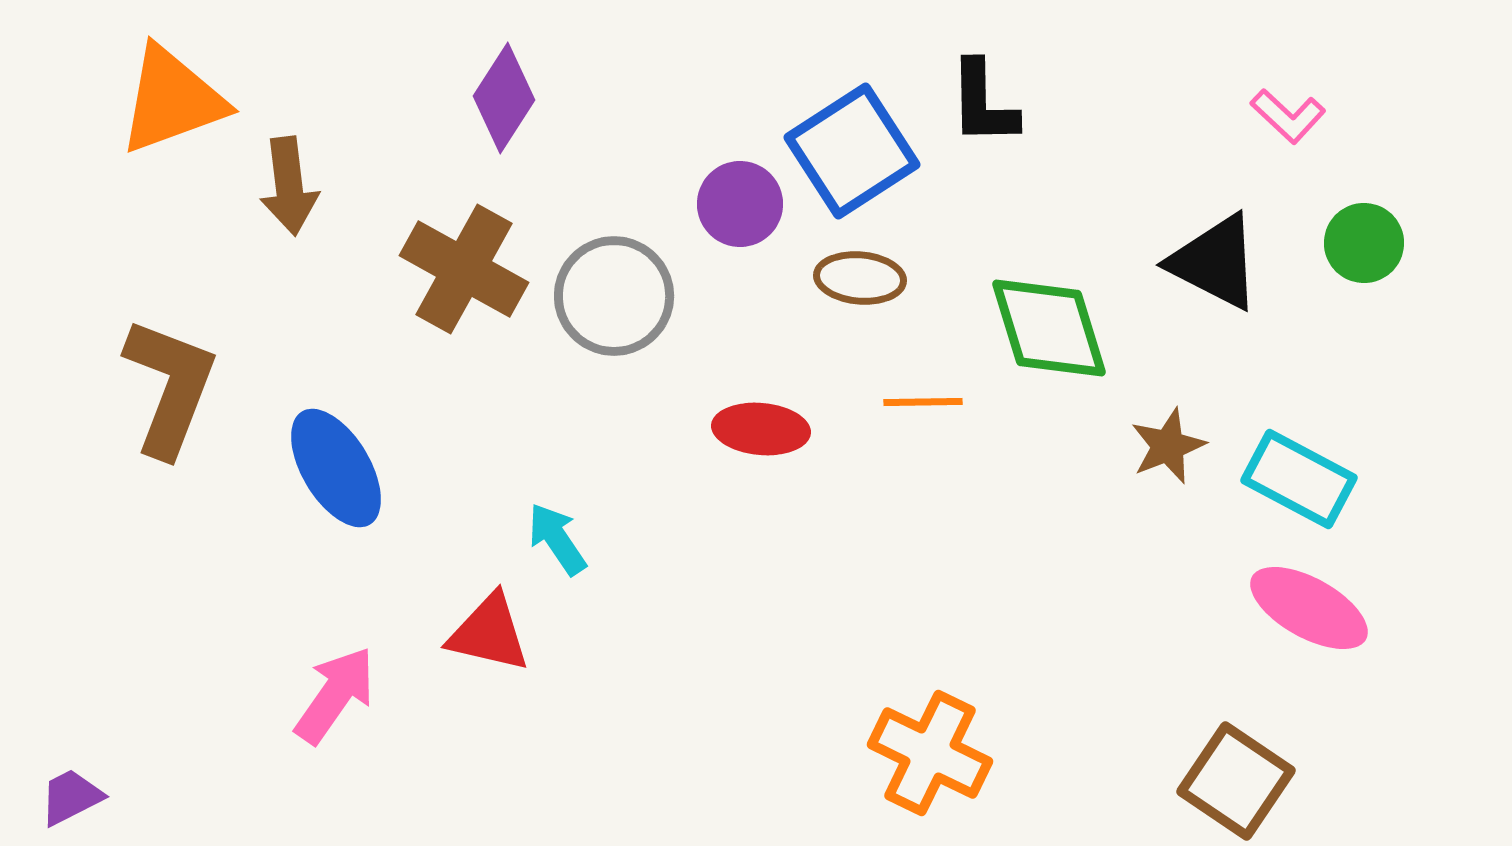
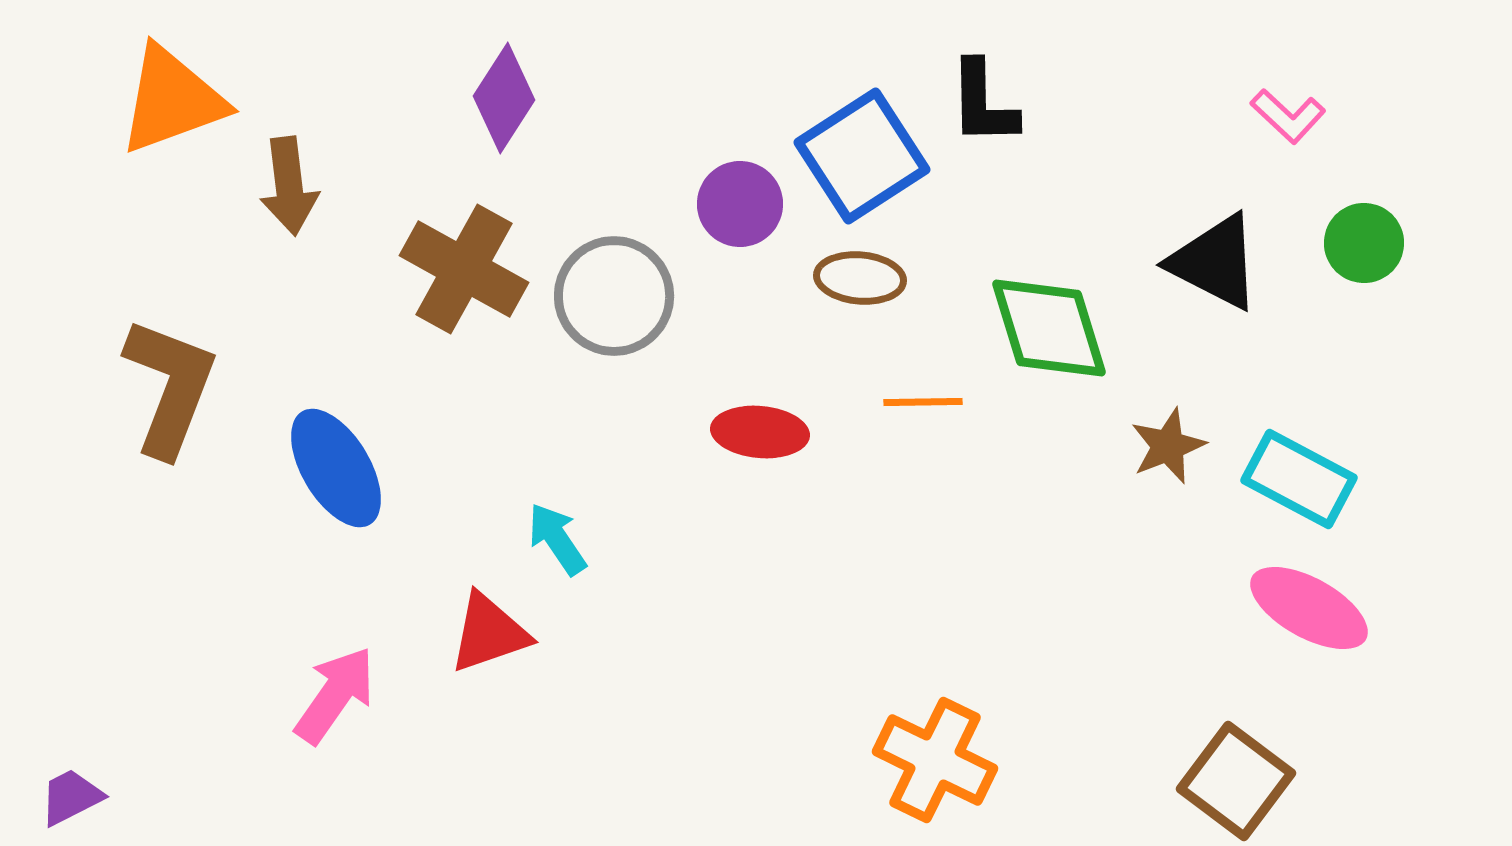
blue square: moved 10 px right, 5 px down
red ellipse: moved 1 px left, 3 px down
red triangle: rotated 32 degrees counterclockwise
orange cross: moved 5 px right, 7 px down
brown square: rotated 3 degrees clockwise
